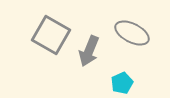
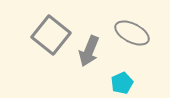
gray square: rotated 9 degrees clockwise
